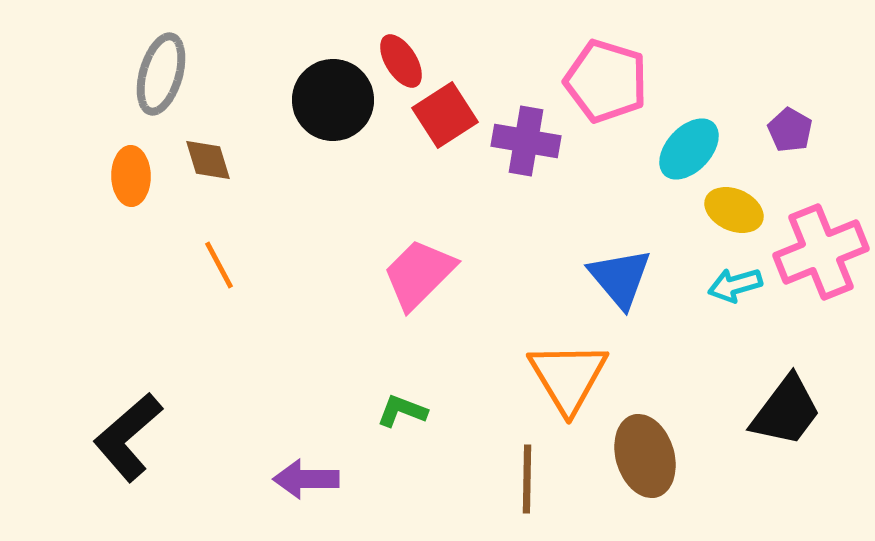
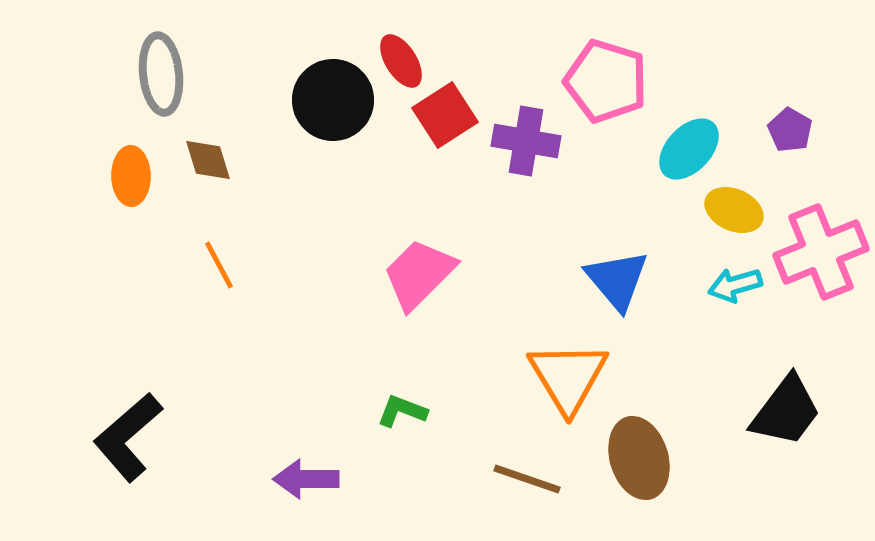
gray ellipse: rotated 22 degrees counterclockwise
blue triangle: moved 3 px left, 2 px down
brown ellipse: moved 6 px left, 2 px down
brown line: rotated 72 degrees counterclockwise
